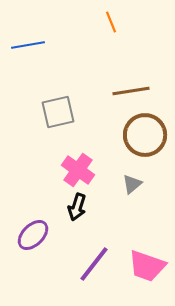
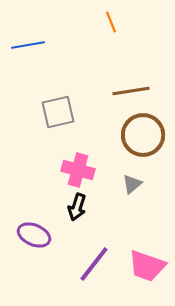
brown circle: moved 2 px left
pink cross: rotated 20 degrees counterclockwise
purple ellipse: moved 1 px right; rotated 68 degrees clockwise
